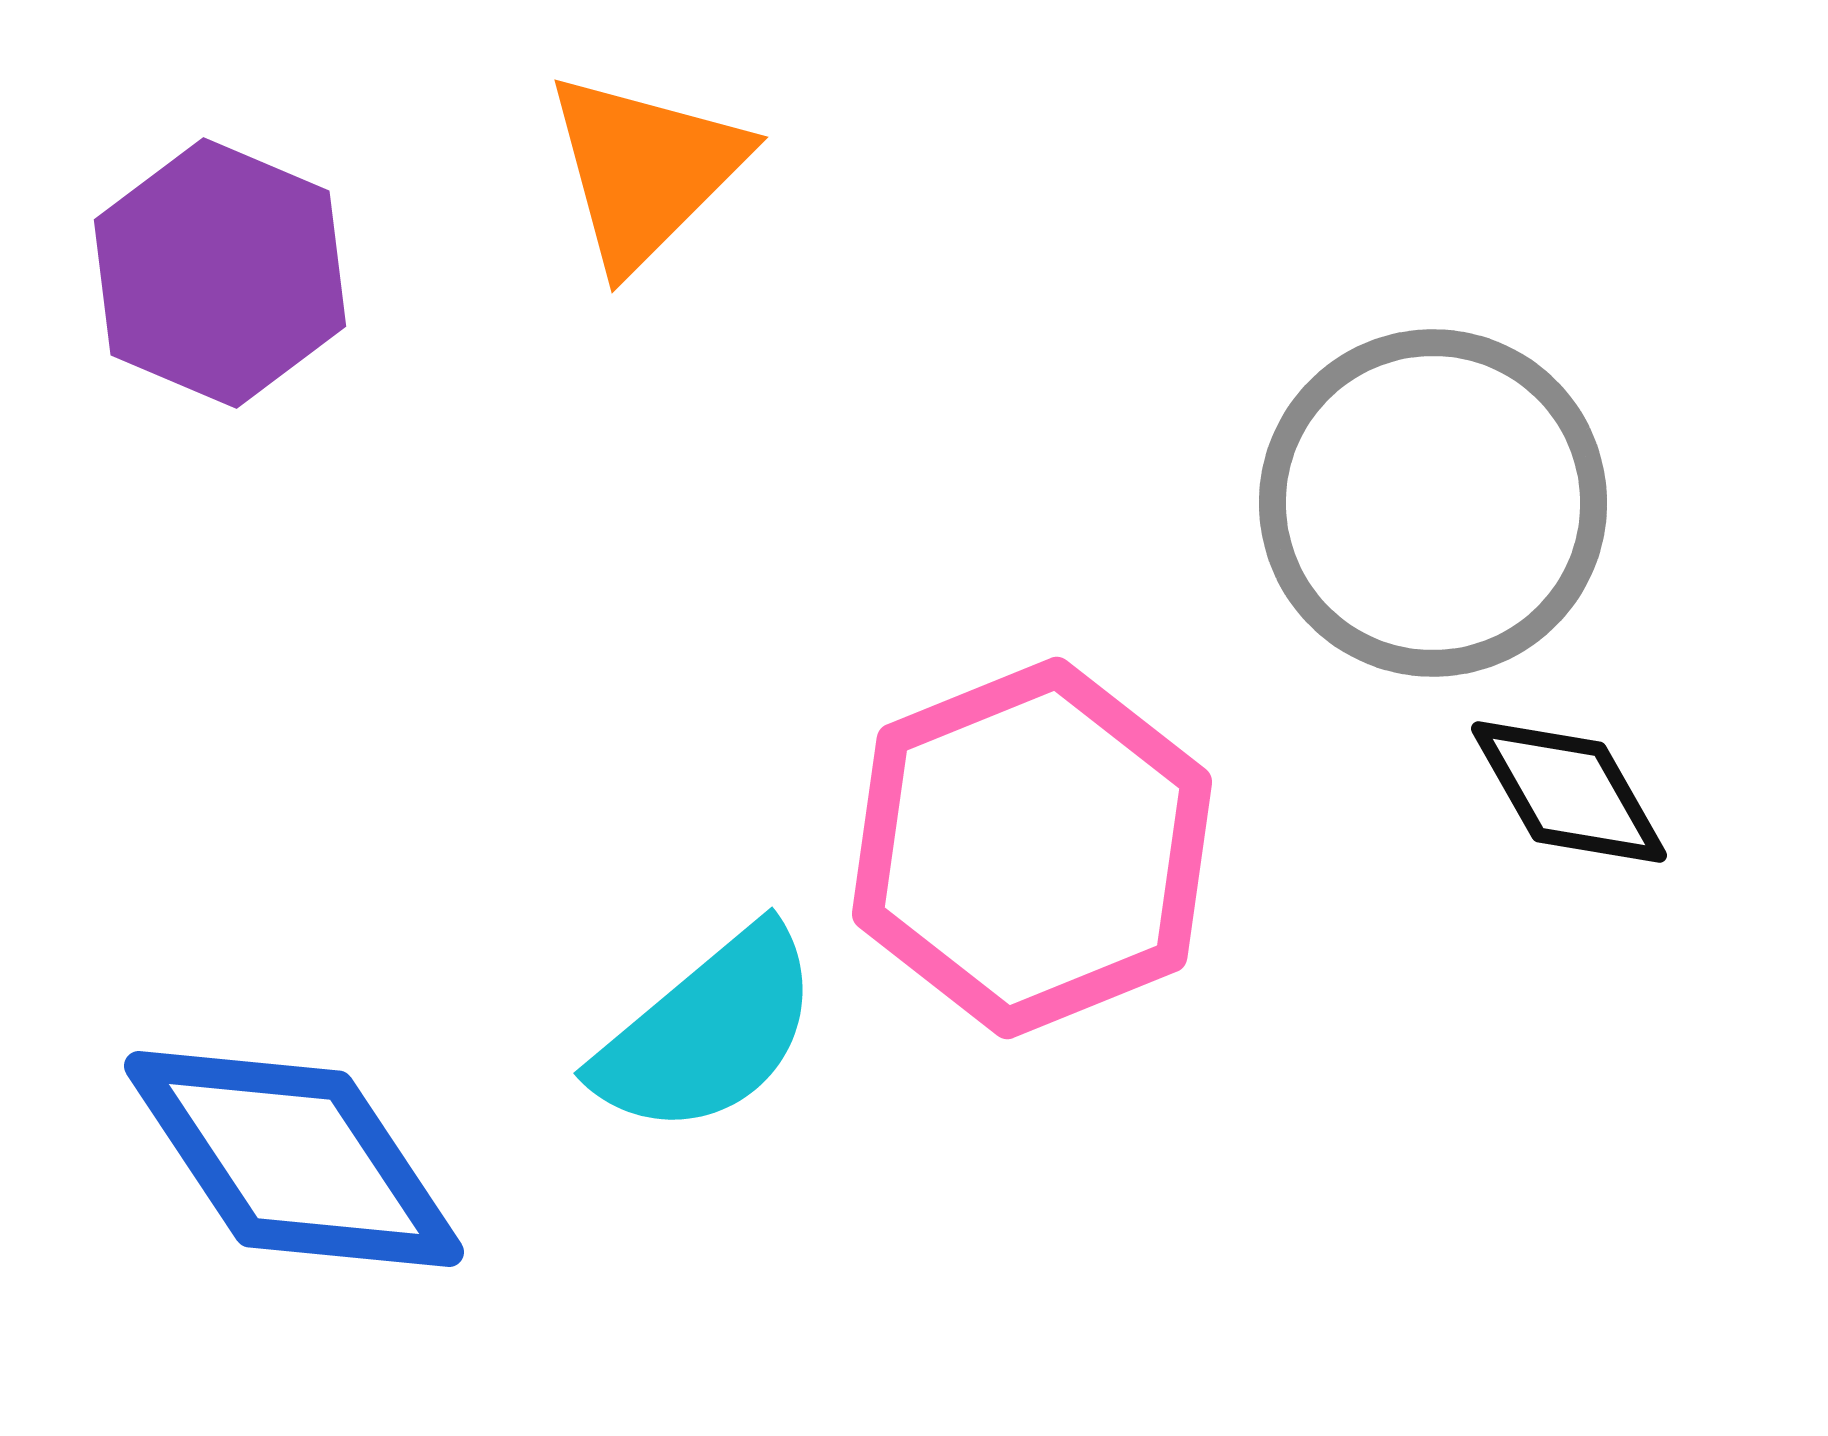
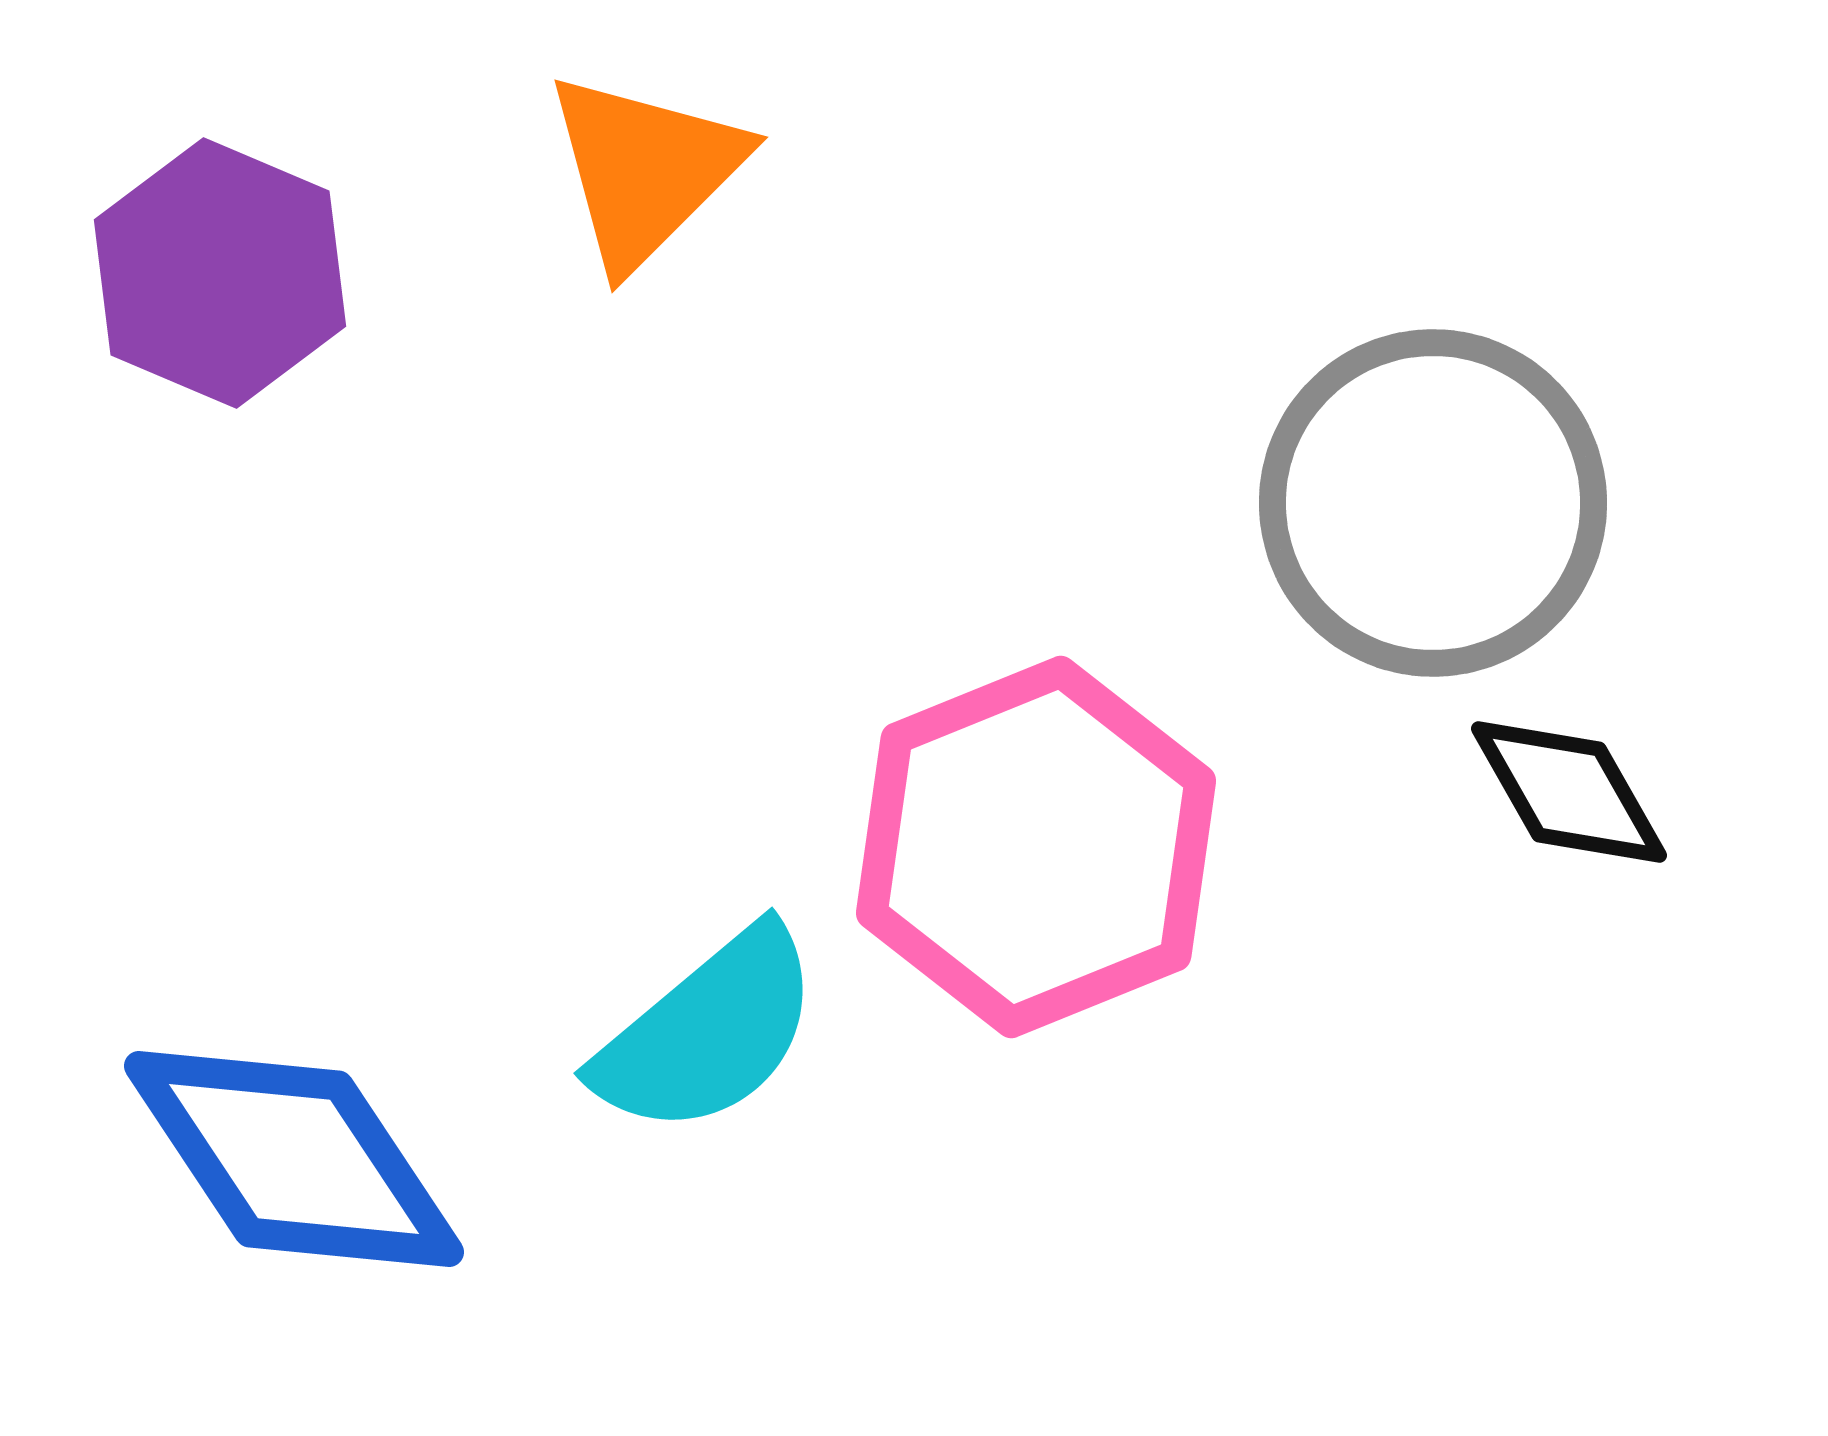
pink hexagon: moved 4 px right, 1 px up
